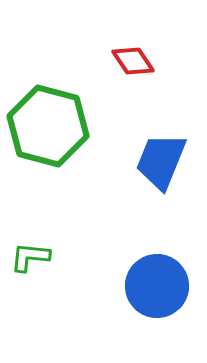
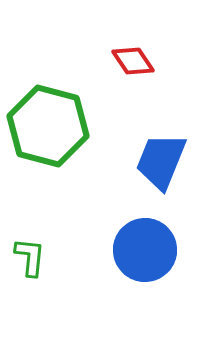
green L-shape: rotated 90 degrees clockwise
blue circle: moved 12 px left, 36 px up
